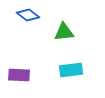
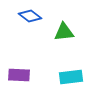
blue diamond: moved 2 px right, 1 px down
cyan rectangle: moved 7 px down
